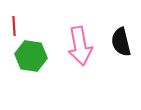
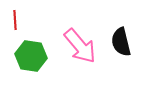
red line: moved 1 px right, 6 px up
pink arrow: rotated 30 degrees counterclockwise
